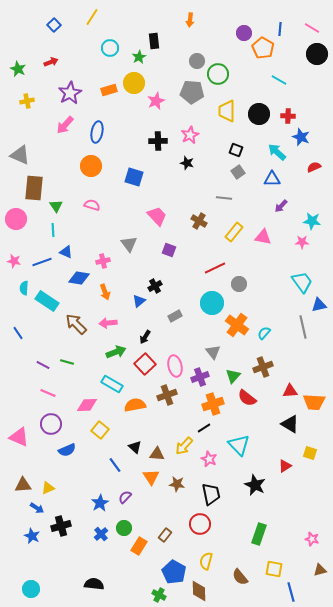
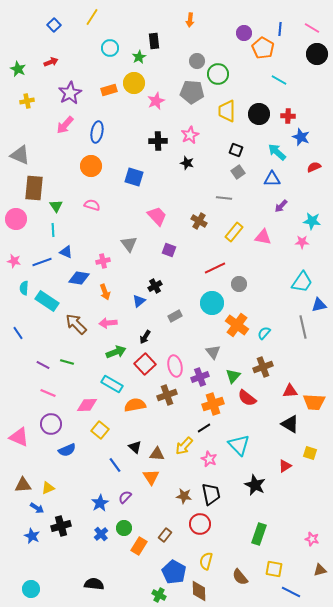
cyan trapezoid at (302, 282): rotated 70 degrees clockwise
brown star at (177, 484): moved 7 px right, 12 px down
blue line at (291, 592): rotated 48 degrees counterclockwise
